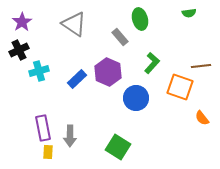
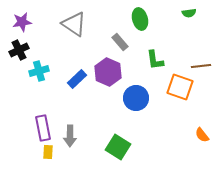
purple star: rotated 24 degrees clockwise
gray rectangle: moved 5 px down
green L-shape: moved 3 px right, 3 px up; rotated 130 degrees clockwise
orange semicircle: moved 17 px down
